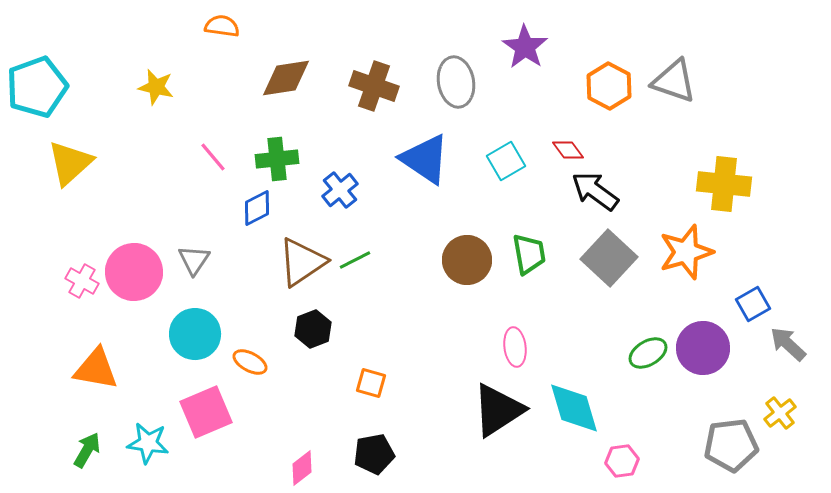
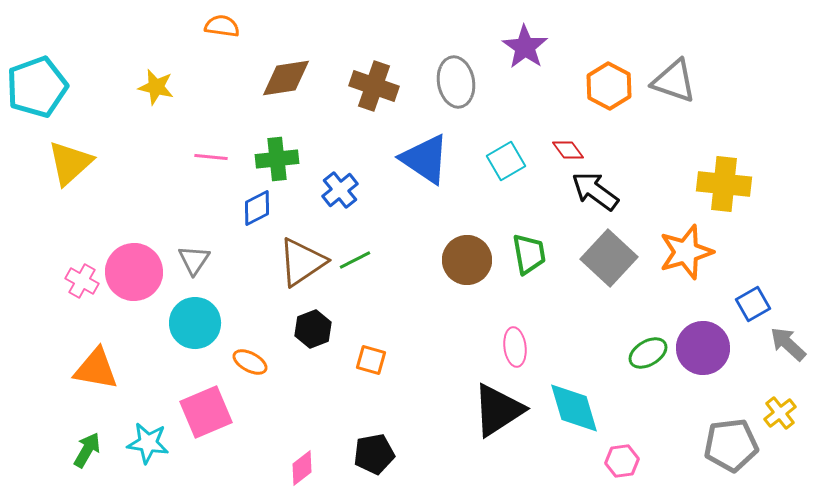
pink line at (213, 157): moved 2 px left; rotated 44 degrees counterclockwise
cyan circle at (195, 334): moved 11 px up
orange square at (371, 383): moved 23 px up
